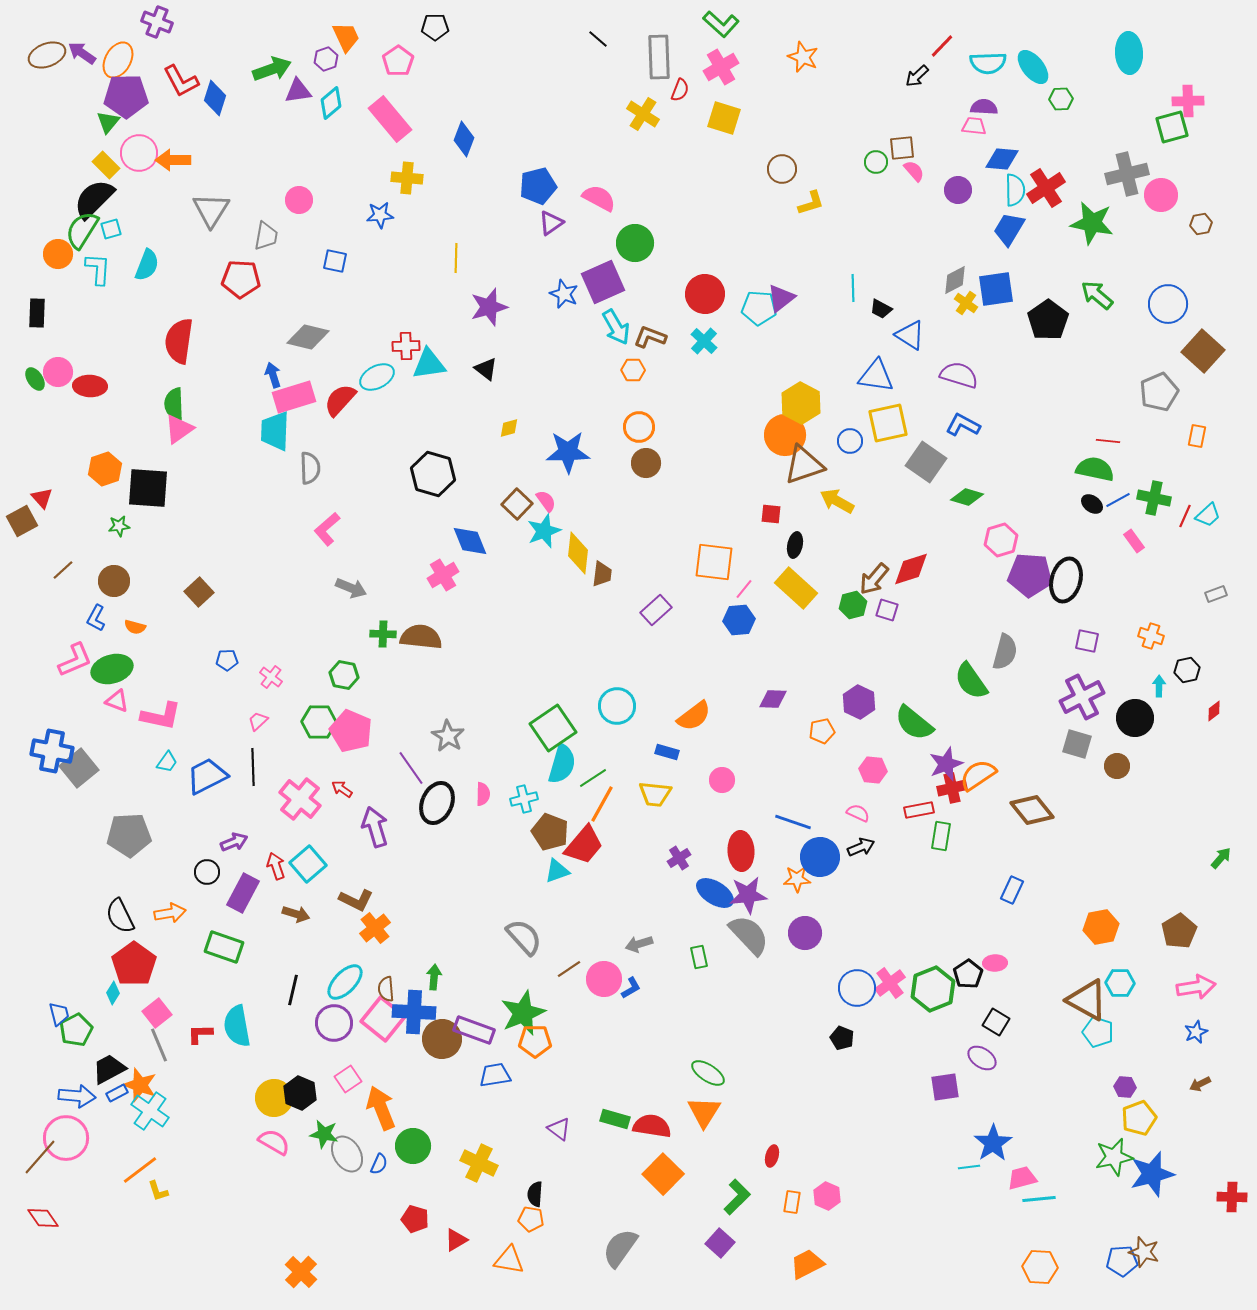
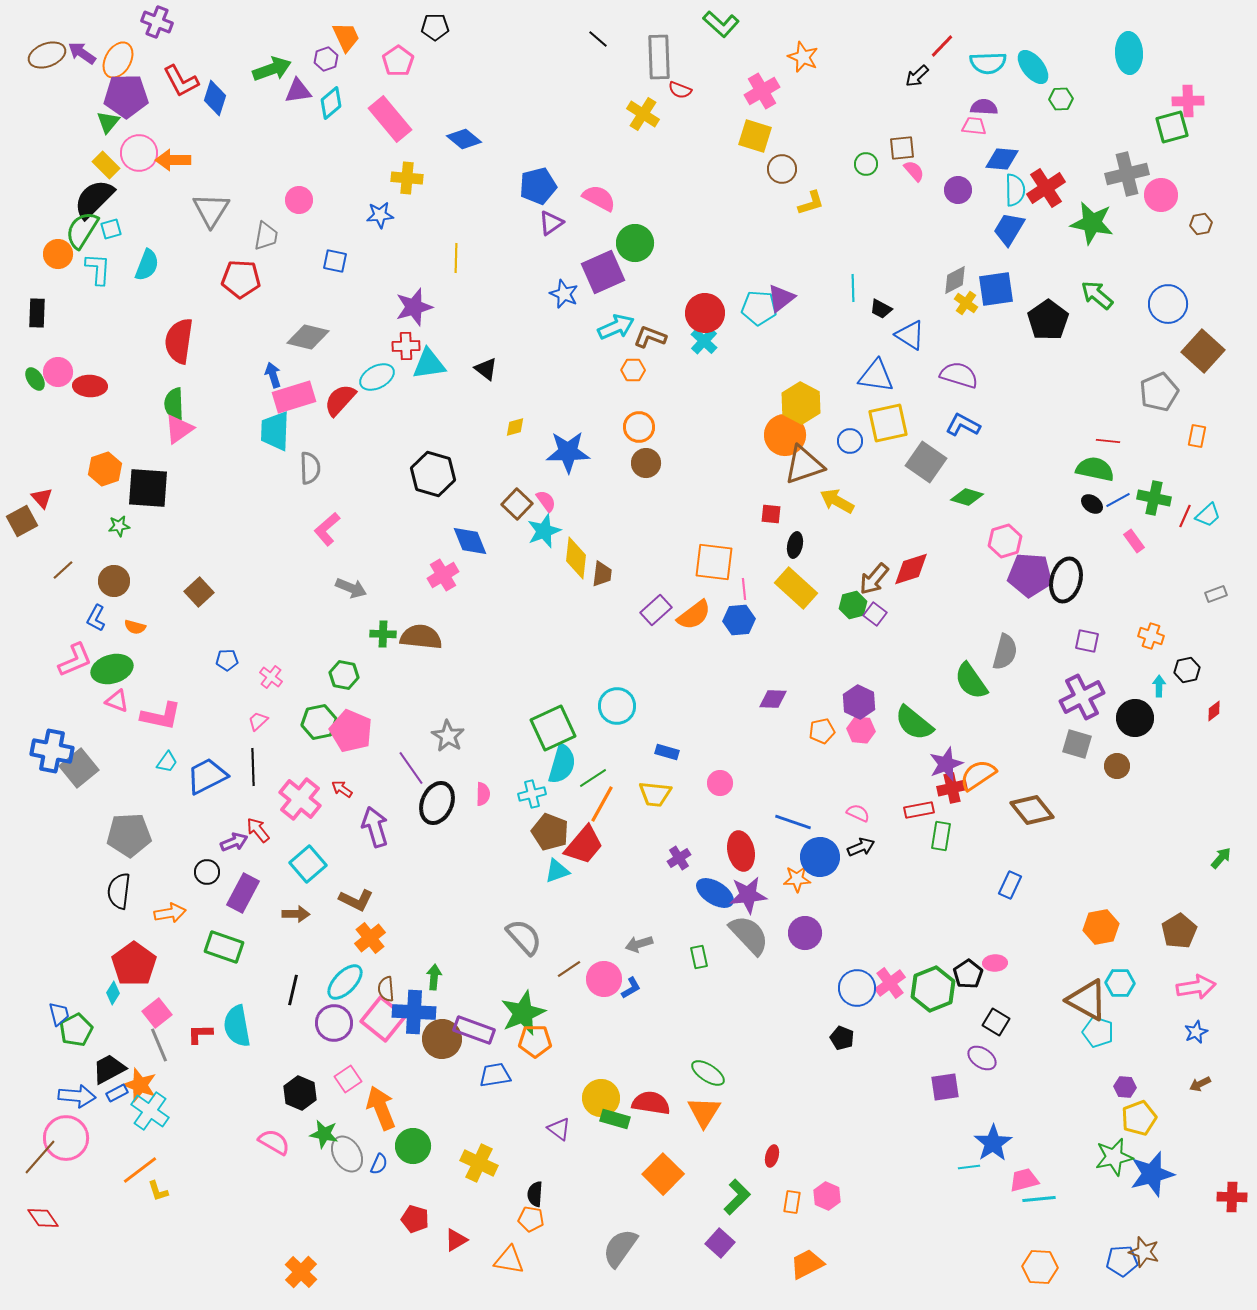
pink cross at (721, 67): moved 41 px right, 24 px down
red semicircle at (680, 90): rotated 90 degrees clockwise
yellow square at (724, 118): moved 31 px right, 18 px down
blue diamond at (464, 139): rotated 72 degrees counterclockwise
green circle at (876, 162): moved 10 px left, 2 px down
purple square at (603, 282): moved 10 px up
red circle at (705, 294): moved 19 px down
purple star at (489, 307): moved 75 px left
cyan arrow at (616, 327): rotated 84 degrees counterclockwise
yellow diamond at (509, 428): moved 6 px right, 1 px up
pink hexagon at (1001, 540): moved 4 px right, 1 px down
yellow diamond at (578, 553): moved 2 px left, 5 px down
pink line at (744, 589): rotated 45 degrees counterclockwise
purple square at (887, 610): moved 12 px left, 4 px down; rotated 20 degrees clockwise
orange semicircle at (694, 716): moved 101 px up
green hexagon at (319, 722): rotated 12 degrees counterclockwise
green square at (553, 728): rotated 9 degrees clockwise
pink hexagon at (873, 770): moved 12 px left, 40 px up
pink circle at (722, 780): moved 2 px left, 3 px down
cyan cross at (524, 799): moved 8 px right, 5 px up
red ellipse at (741, 851): rotated 9 degrees counterclockwise
red arrow at (276, 866): moved 18 px left, 36 px up; rotated 20 degrees counterclockwise
blue rectangle at (1012, 890): moved 2 px left, 5 px up
brown arrow at (296, 914): rotated 16 degrees counterclockwise
black semicircle at (120, 916): moved 1 px left, 25 px up; rotated 33 degrees clockwise
orange cross at (375, 928): moved 5 px left, 10 px down
yellow circle at (274, 1098): moved 327 px right
red semicircle at (652, 1126): moved 1 px left, 23 px up
pink trapezoid at (1022, 1178): moved 2 px right, 2 px down
